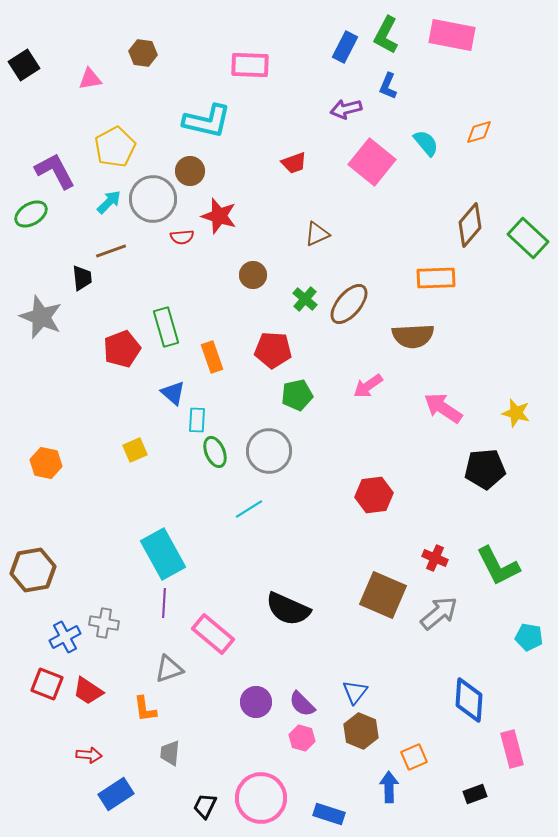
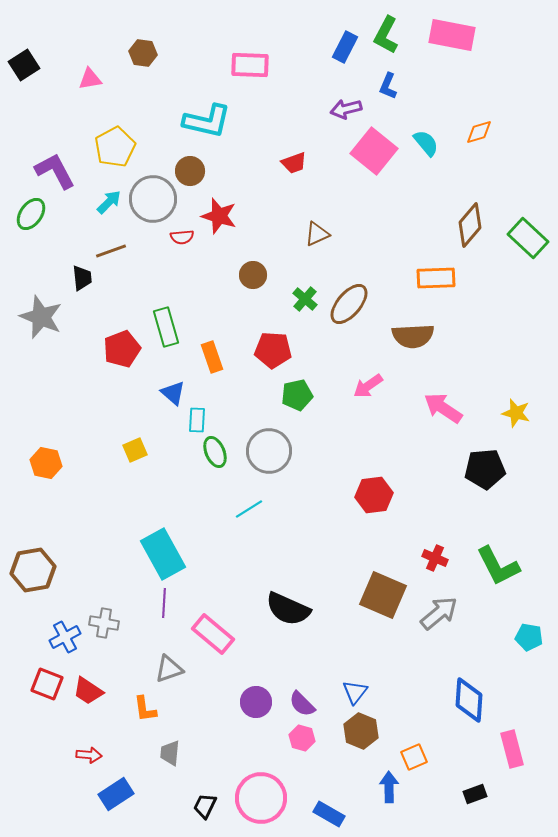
pink square at (372, 162): moved 2 px right, 11 px up
green ellipse at (31, 214): rotated 24 degrees counterclockwise
blue rectangle at (329, 814): rotated 12 degrees clockwise
